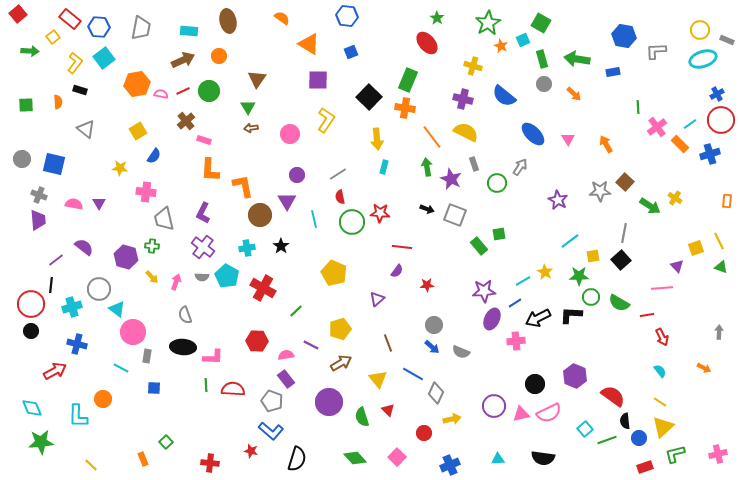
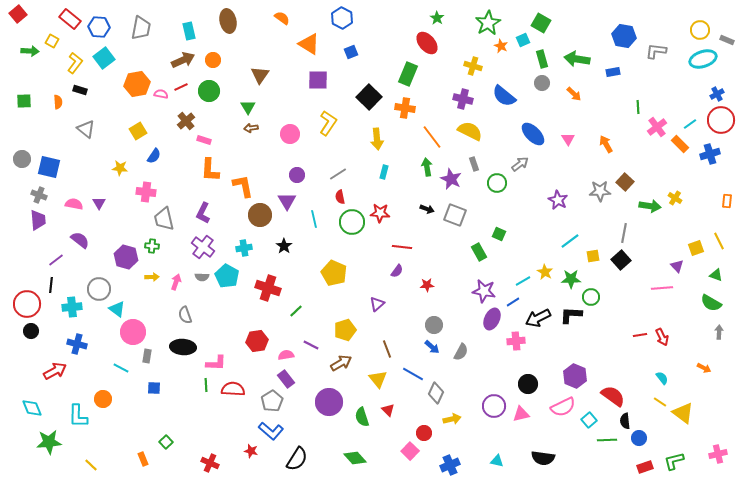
blue hexagon at (347, 16): moved 5 px left, 2 px down; rotated 20 degrees clockwise
cyan rectangle at (189, 31): rotated 72 degrees clockwise
yellow square at (53, 37): moved 1 px left, 4 px down; rotated 24 degrees counterclockwise
gray L-shape at (656, 51): rotated 10 degrees clockwise
orange circle at (219, 56): moved 6 px left, 4 px down
brown triangle at (257, 79): moved 3 px right, 4 px up
green rectangle at (408, 80): moved 6 px up
gray circle at (544, 84): moved 2 px left, 1 px up
red line at (183, 91): moved 2 px left, 4 px up
green square at (26, 105): moved 2 px left, 4 px up
yellow L-shape at (326, 120): moved 2 px right, 3 px down
yellow semicircle at (466, 132): moved 4 px right, 1 px up
blue square at (54, 164): moved 5 px left, 3 px down
cyan rectangle at (384, 167): moved 5 px down
gray arrow at (520, 167): moved 3 px up; rotated 18 degrees clockwise
green arrow at (650, 206): rotated 25 degrees counterclockwise
green square at (499, 234): rotated 32 degrees clockwise
black star at (281, 246): moved 3 px right
green rectangle at (479, 246): moved 6 px down; rotated 12 degrees clockwise
purple semicircle at (84, 247): moved 4 px left, 7 px up
cyan cross at (247, 248): moved 3 px left
green triangle at (721, 267): moved 5 px left, 8 px down
green star at (579, 276): moved 8 px left, 3 px down
yellow arrow at (152, 277): rotated 48 degrees counterclockwise
red cross at (263, 288): moved 5 px right; rotated 10 degrees counterclockwise
purple star at (484, 291): rotated 15 degrees clockwise
purple triangle at (377, 299): moved 5 px down
blue line at (515, 303): moved 2 px left, 1 px up
green semicircle at (619, 303): moved 92 px right
red circle at (31, 304): moved 4 px left
cyan cross at (72, 307): rotated 12 degrees clockwise
red line at (647, 315): moved 7 px left, 20 px down
yellow pentagon at (340, 329): moved 5 px right, 1 px down
red hexagon at (257, 341): rotated 10 degrees counterclockwise
brown line at (388, 343): moved 1 px left, 6 px down
gray semicircle at (461, 352): rotated 84 degrees counterclockwise
pink L-shape at (213, 357): moved 3 px right, 6 px down
cyan semicircle at (660, 371): moved 2 px right, 7 px down
black circle at (535, 384): moved 7 px left
gray pentagon at (272, 401): rotated 20 degrees clockwise
pink semicircle at (549, 413): moved 14 px right, 6 px up
yellow triangle at (663, 427): moved 20 px right, 14 px up; rotated 40 degrees counterclockwise
cyan square at (585, 429): moved 4 px right, 9 px up
green line at (607, 440): rotated 18 degrees clockwise
green star at (41, 442): moved 8 px right
green L-shape at (675, 454): moved 1 px left, 7 px down
pink square at (397, 457): moved 13 px right, 6 px up
black semicircle at (297, 459): rotated 15 degrees clockwise
cyan triangle at (498, 459): moved 1 px left, 2 px down; rotated 16 degrees clockwise
red cross at (210, 463): rotated 18 degrees clockwise
